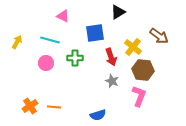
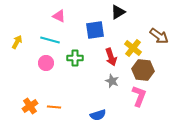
pink triangle: moved 4 px left
blue square: moved 3 px up
yellow cross: moved 1 px down
